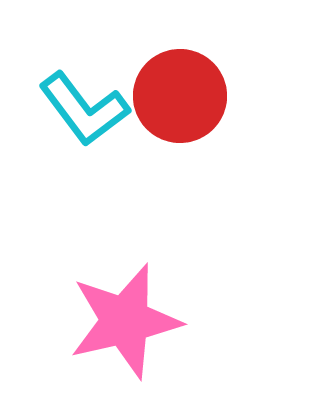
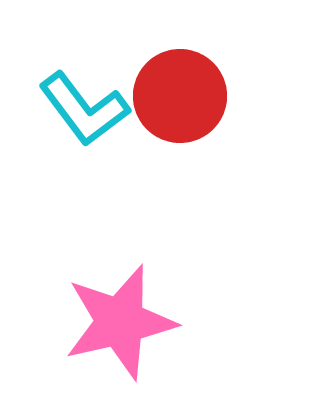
pink star: moved 5 px left, 1 px down
